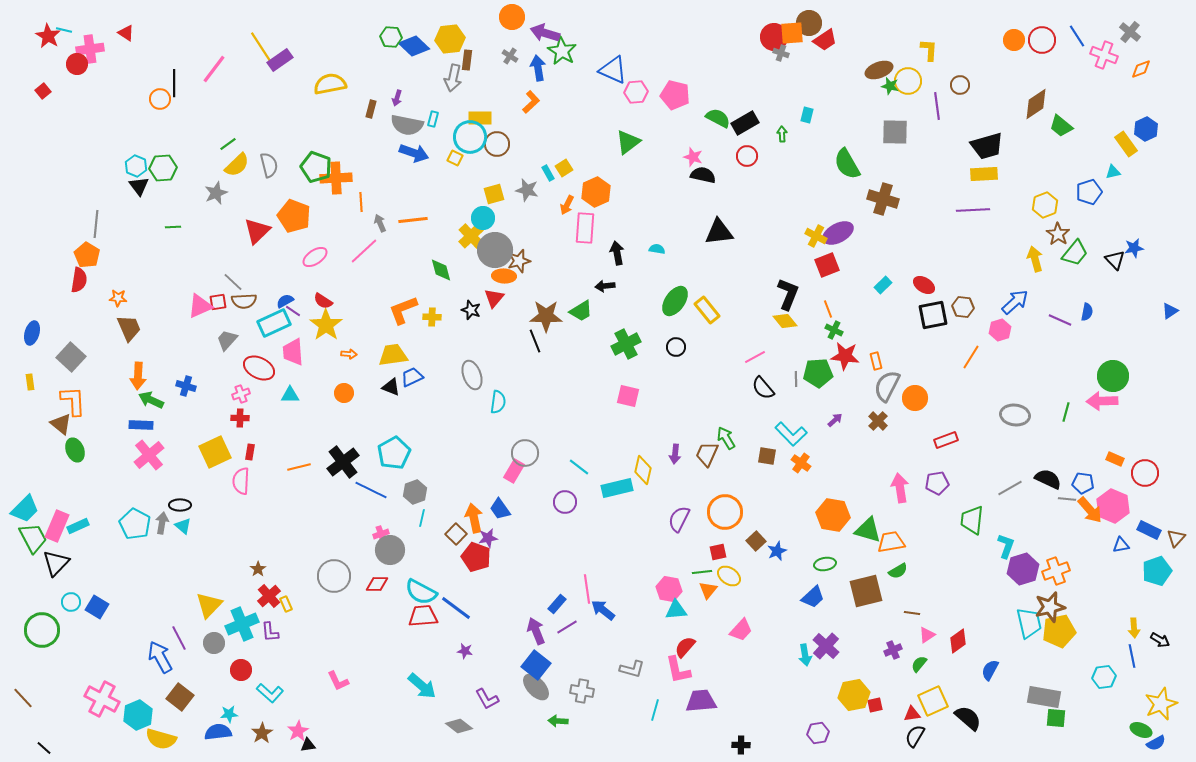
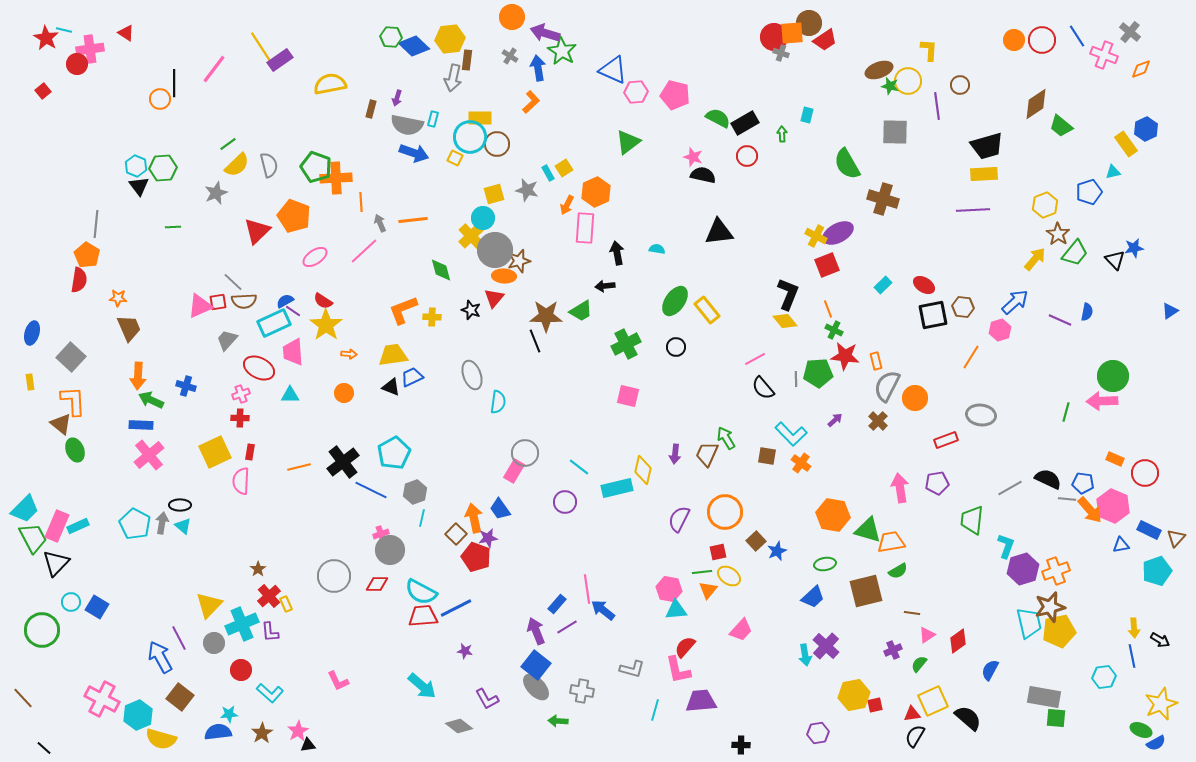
red star at (48, 36): moved 2 px left, 2 px down
yellow arrow at (1035, 259): rotated 55 degrees clockwise
pink line at (755, 357): moved 2 px down
gray ellipse at (1015, 415): moved 34 px left
blue line at (456, 608): rotated 64 degrees counterclockwise
